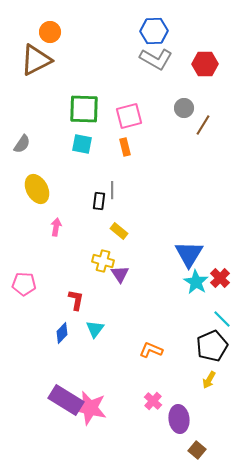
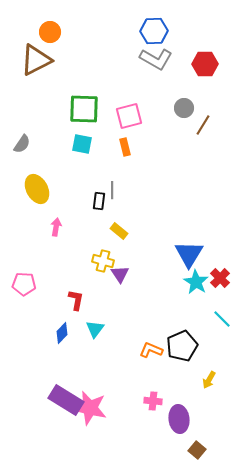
black pentagon: moved 30 px left
pink cross: rotated 36 degrees counterclockwise
